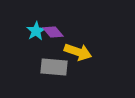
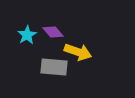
cyan star: moved 9 px left, 4 px down
